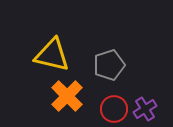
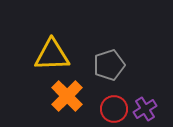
yellow triangle: rotated 15 degrees counterclockwise
